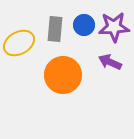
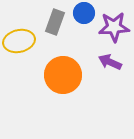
blue circle: moved 12 px up
gray rectangle: moved 7 px up; rotated 15 degrees clockwise
yellow ellipse: moved 2 px up; rotated 16 degrees clockwise
